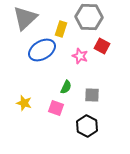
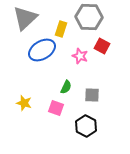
black hexagon: moved 1 px left
